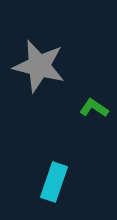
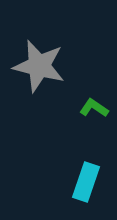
cyan rectangle: moved 32 px right
